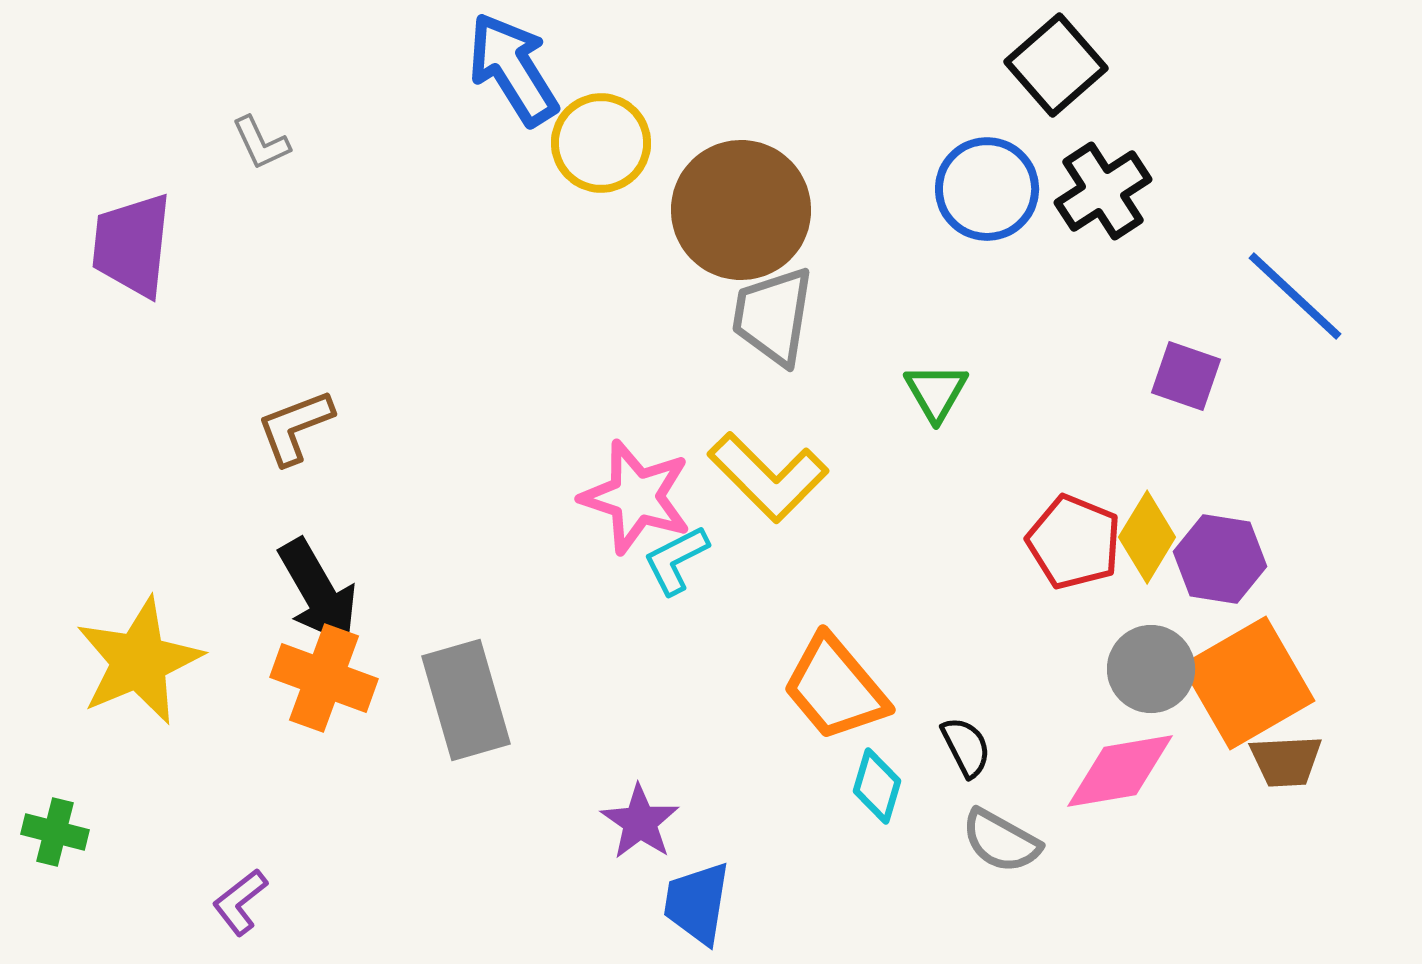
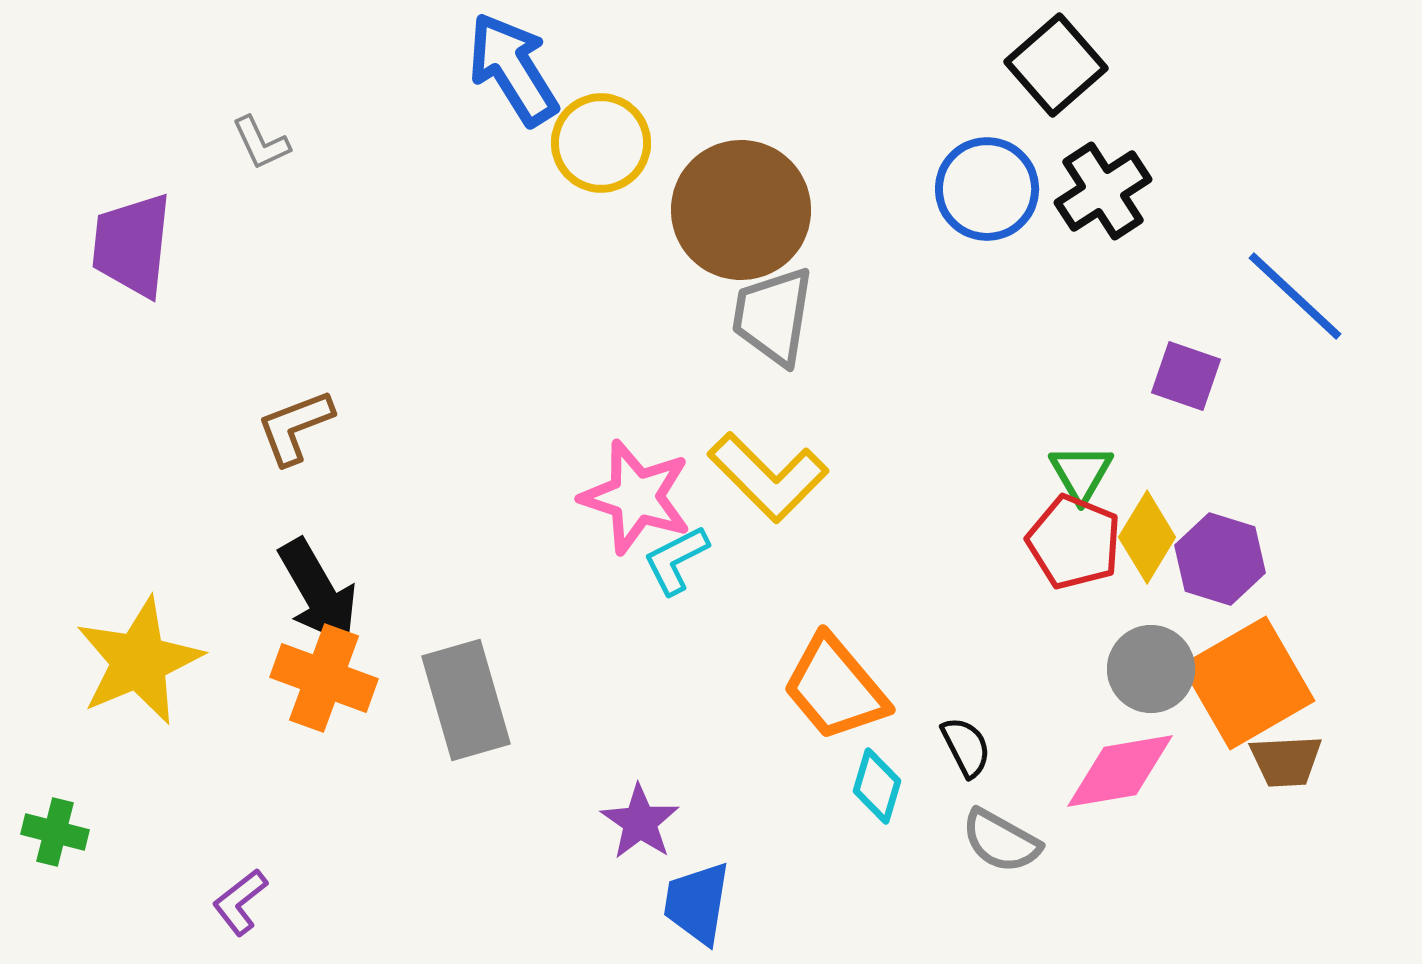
green triangle: moved 145 px right, 81 px down
purple hexagon: rotated 8 degrees clockwise
